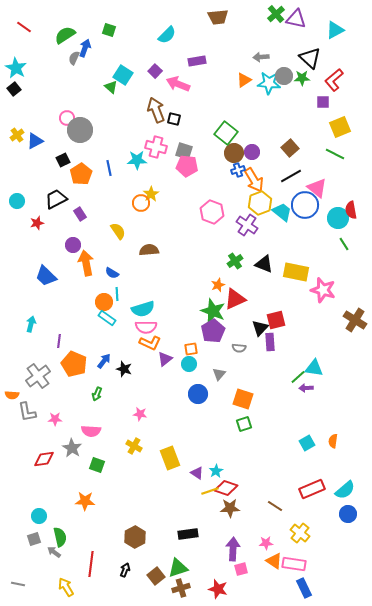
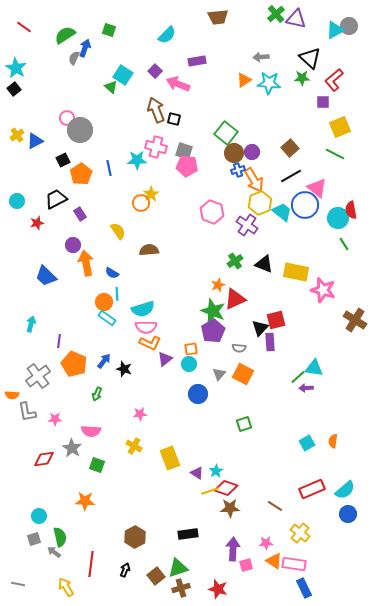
gray circle at (284, 76): moved 65 px right, 50 px up
orange square at (243, 399): moved 25 px up; rotated 10 degrees clockwise
pink star at (140, 414): rotated 16 degrees counterclockwise
pink square at (241, 569): moved 5 px right, 4 px up
